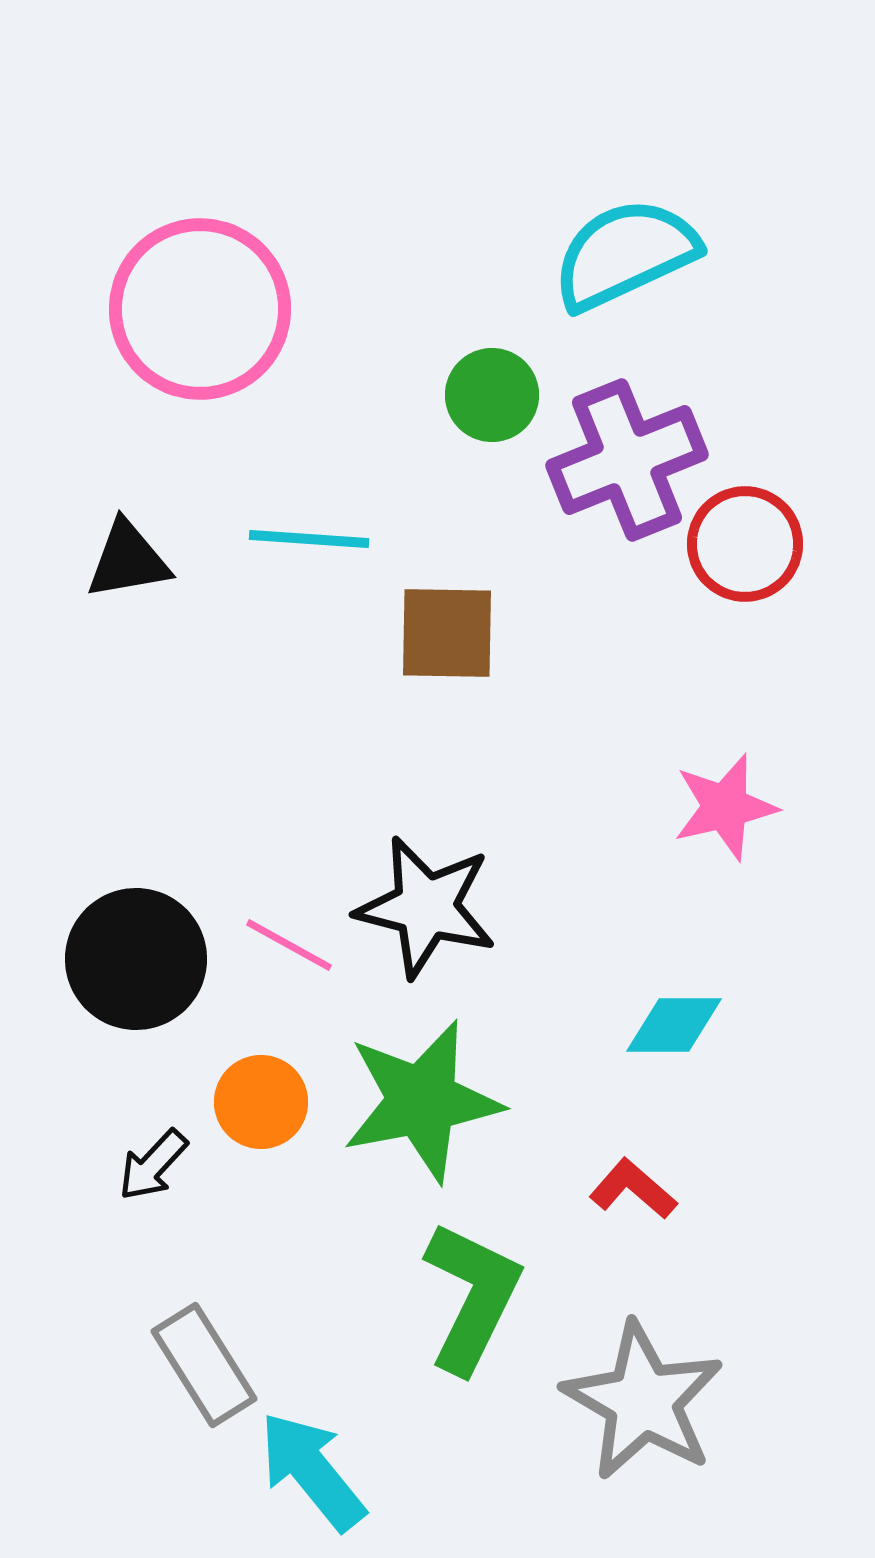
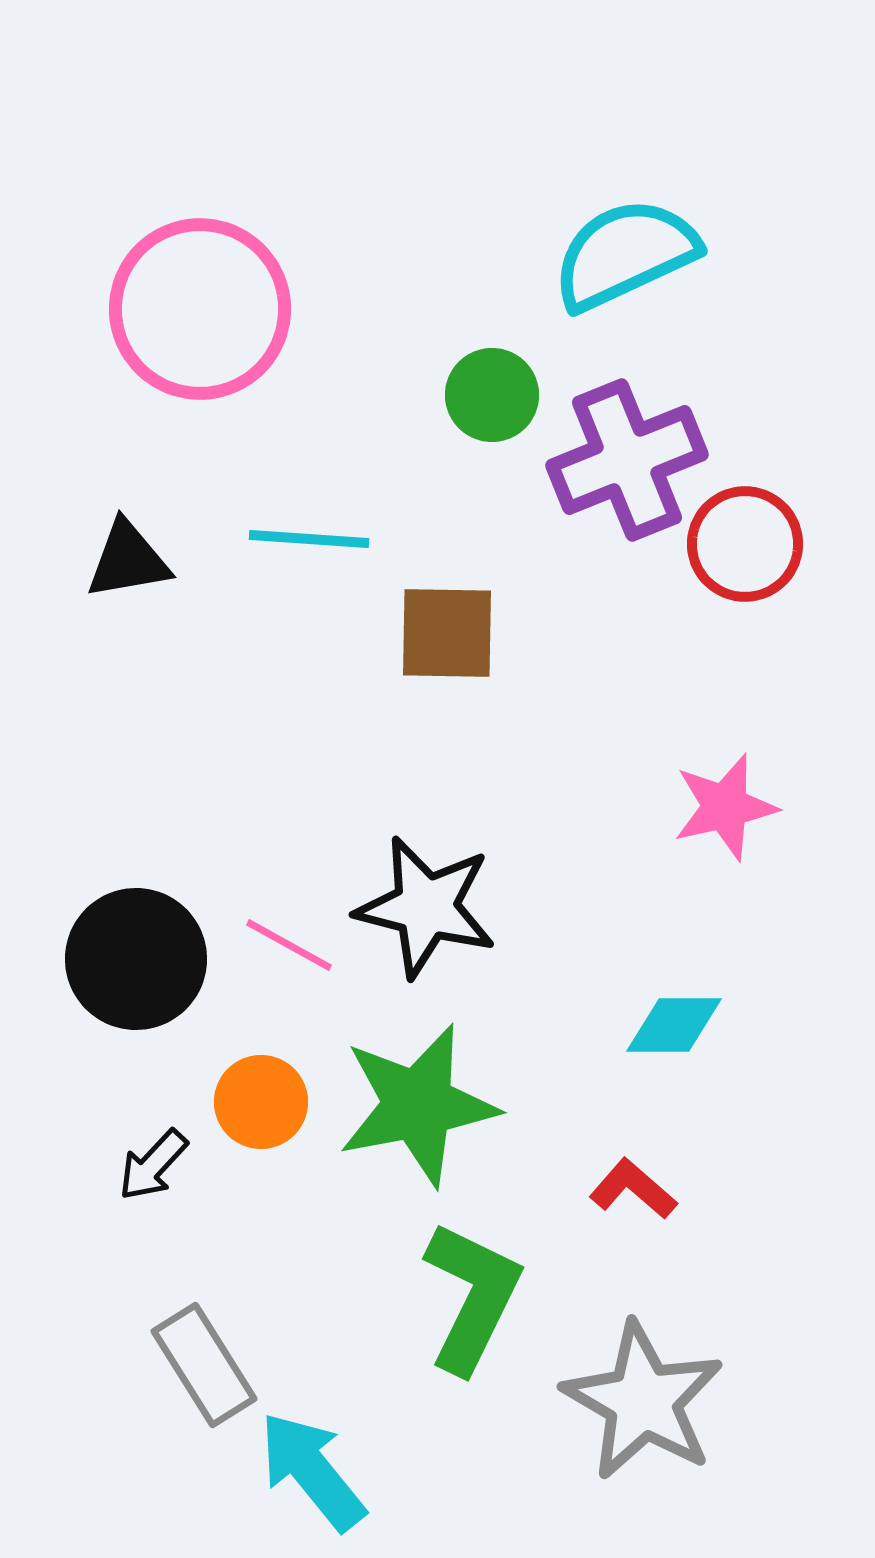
green star: moved 4 px left, 4 px down
